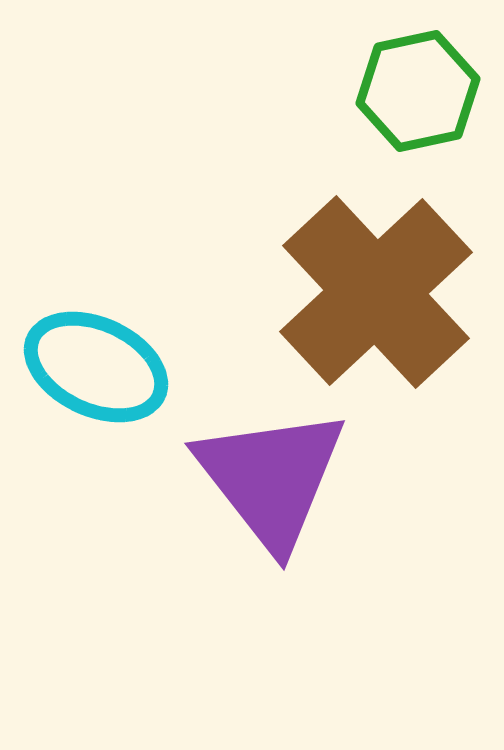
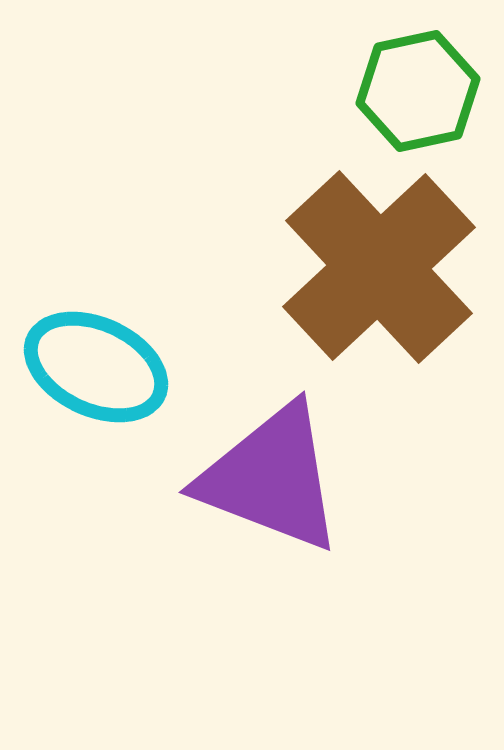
brown cross: moved 3 px right, 25 px up
purple triangle: rotated 31 degrees counterclockwise
